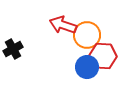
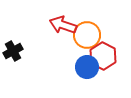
black cross: moved 2 px down
red hexagon: rotated 24 degrees clockwise
